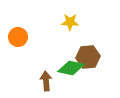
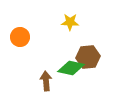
orange circle: moved 2 px right
